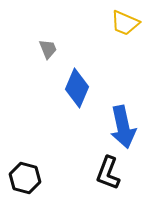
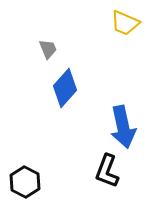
blue diamond: moved 12 px left; rotated 18 degrees clockwise
black L-shape: moved 1 px left, 2 px up
black hexagon: moved 4 px down; rotated 12 degrees clockwise
